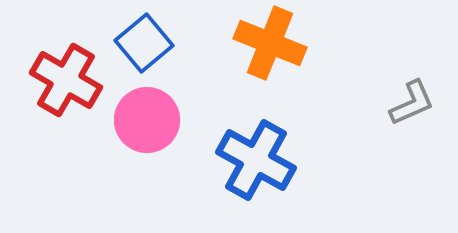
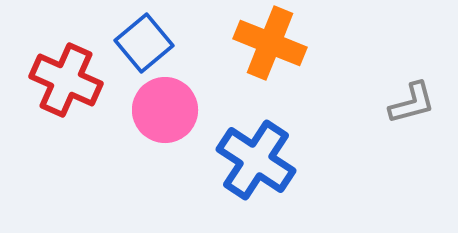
red cross: rotated 6 degrees counterclockwise
gray L-shape: rotated 9 degrees clockwise
pink circle: moved 18 px right, 10 px up
blue cross: rotated 4 degrees clockwise
